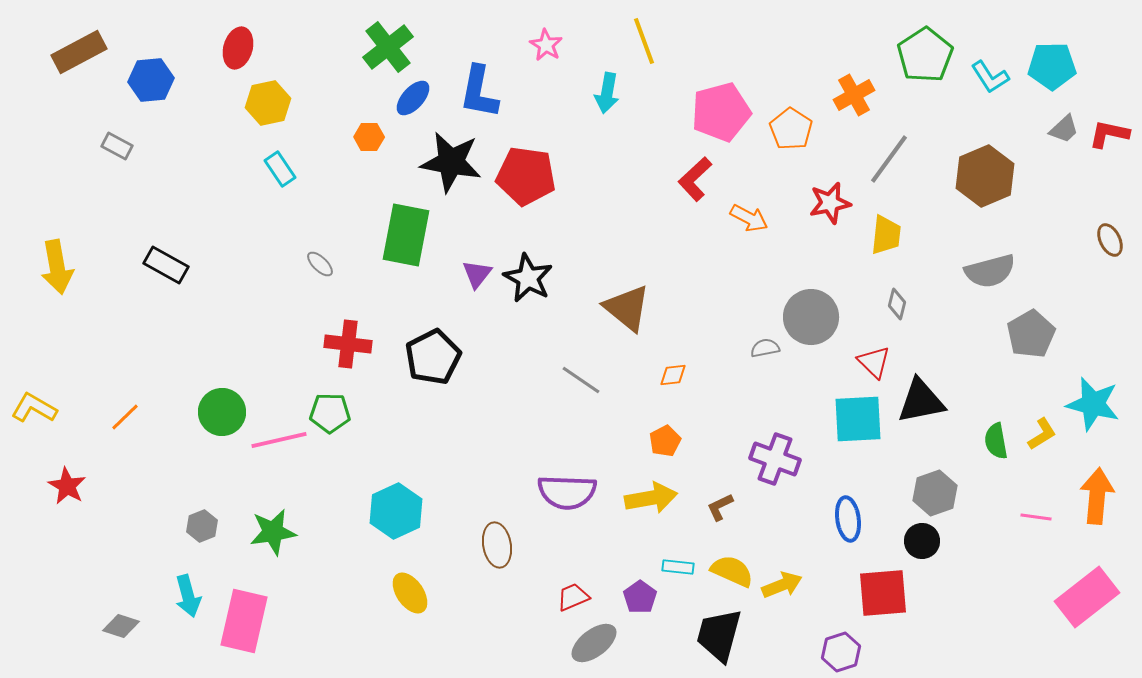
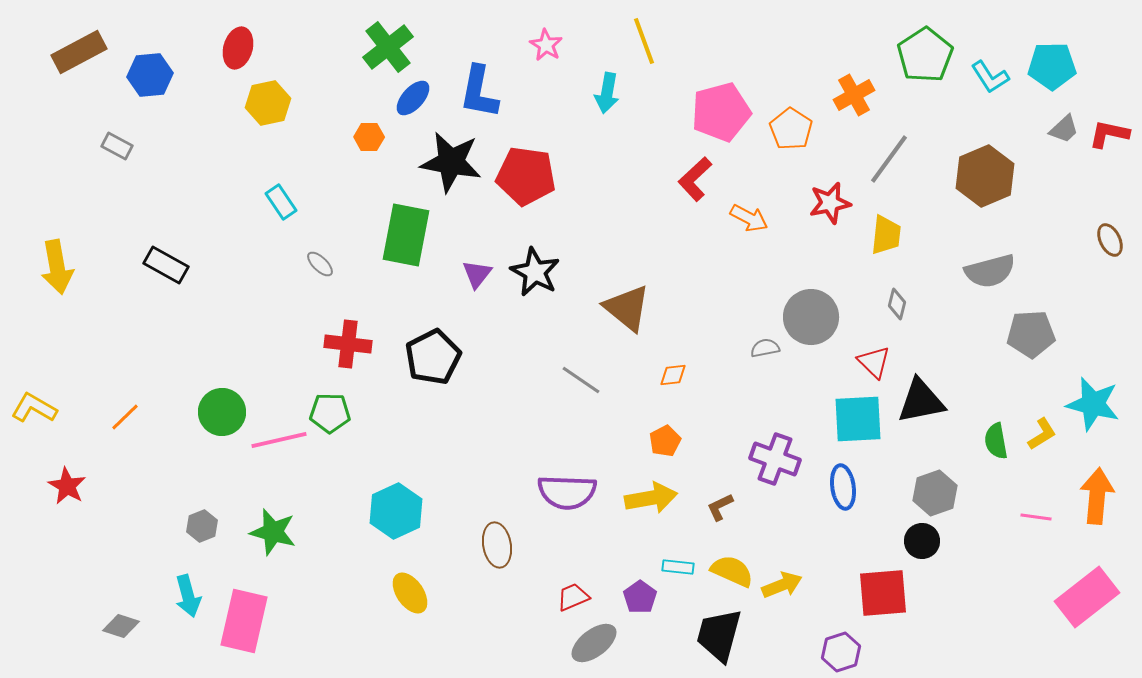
blue hexagon at (151, 80): moved 1 px left, 5 px up
cyan rectangle at (280, 169): moved 1 px right, 33 px down
black star at (528, 278): moved 7 px right, 6 px up
gray pentagon at (1031, 334): rotated 27 degrees clockwise
blue ellipse at (848, 519): moved 5 px left, 32 px up
green star at (273, 532): rotated 24 degrees clockwise
